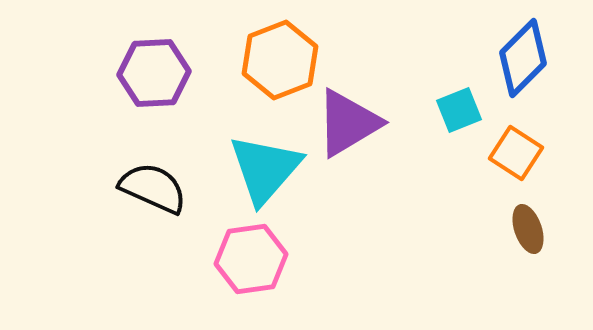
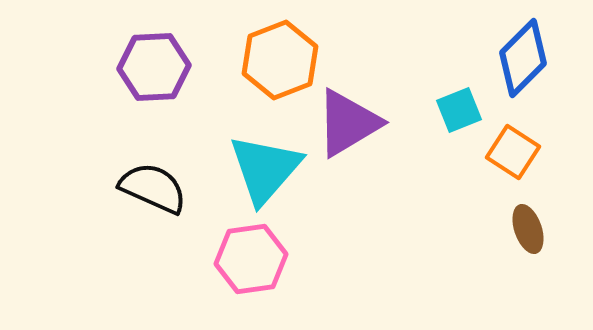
purple hexagon: moved 6 px up
orange square: moved 3 px left, 1 px up
